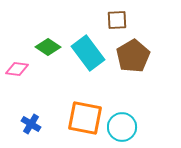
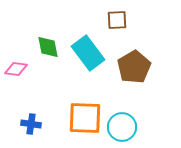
green diamond: rotated 45 degrees clockwise
brown pentagon: moved 1 px right, 11 px down
pink diamond: moved 1 px left
orange square: rotated 9 degrees counterclockwise
blue cross: rotated 24 degrees counterclockwise
